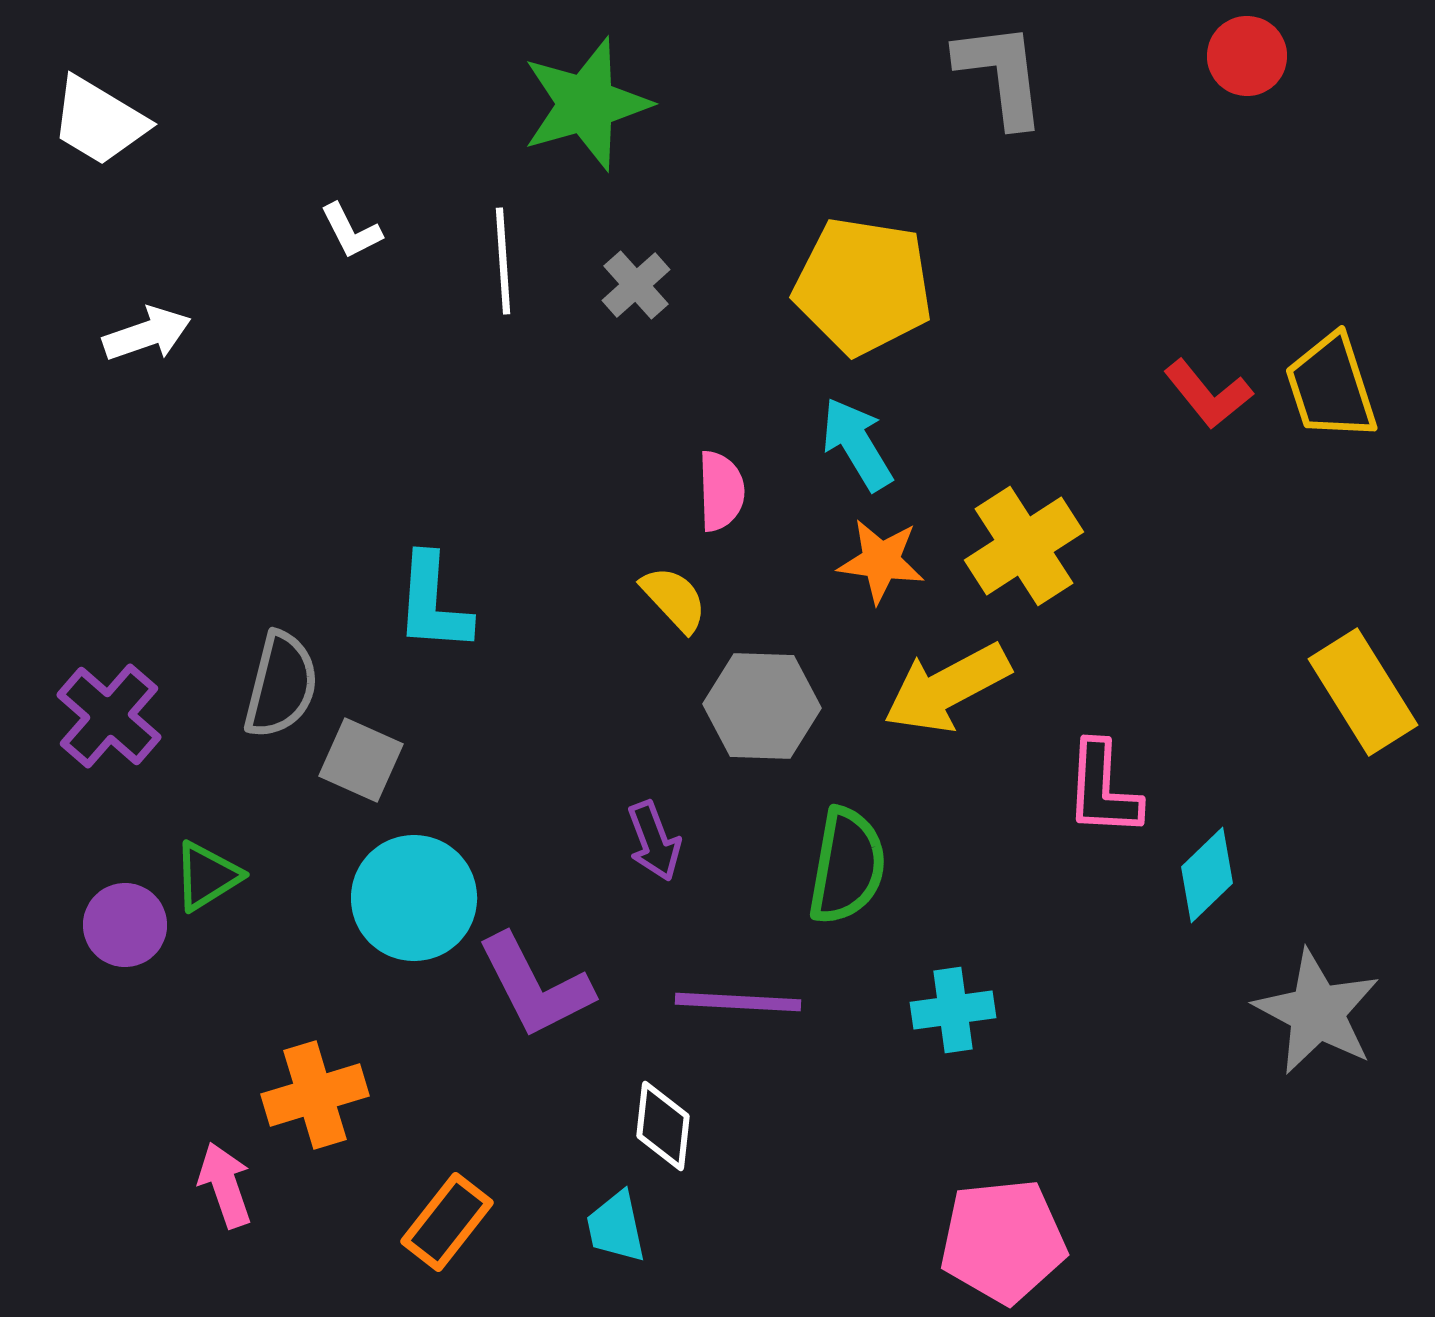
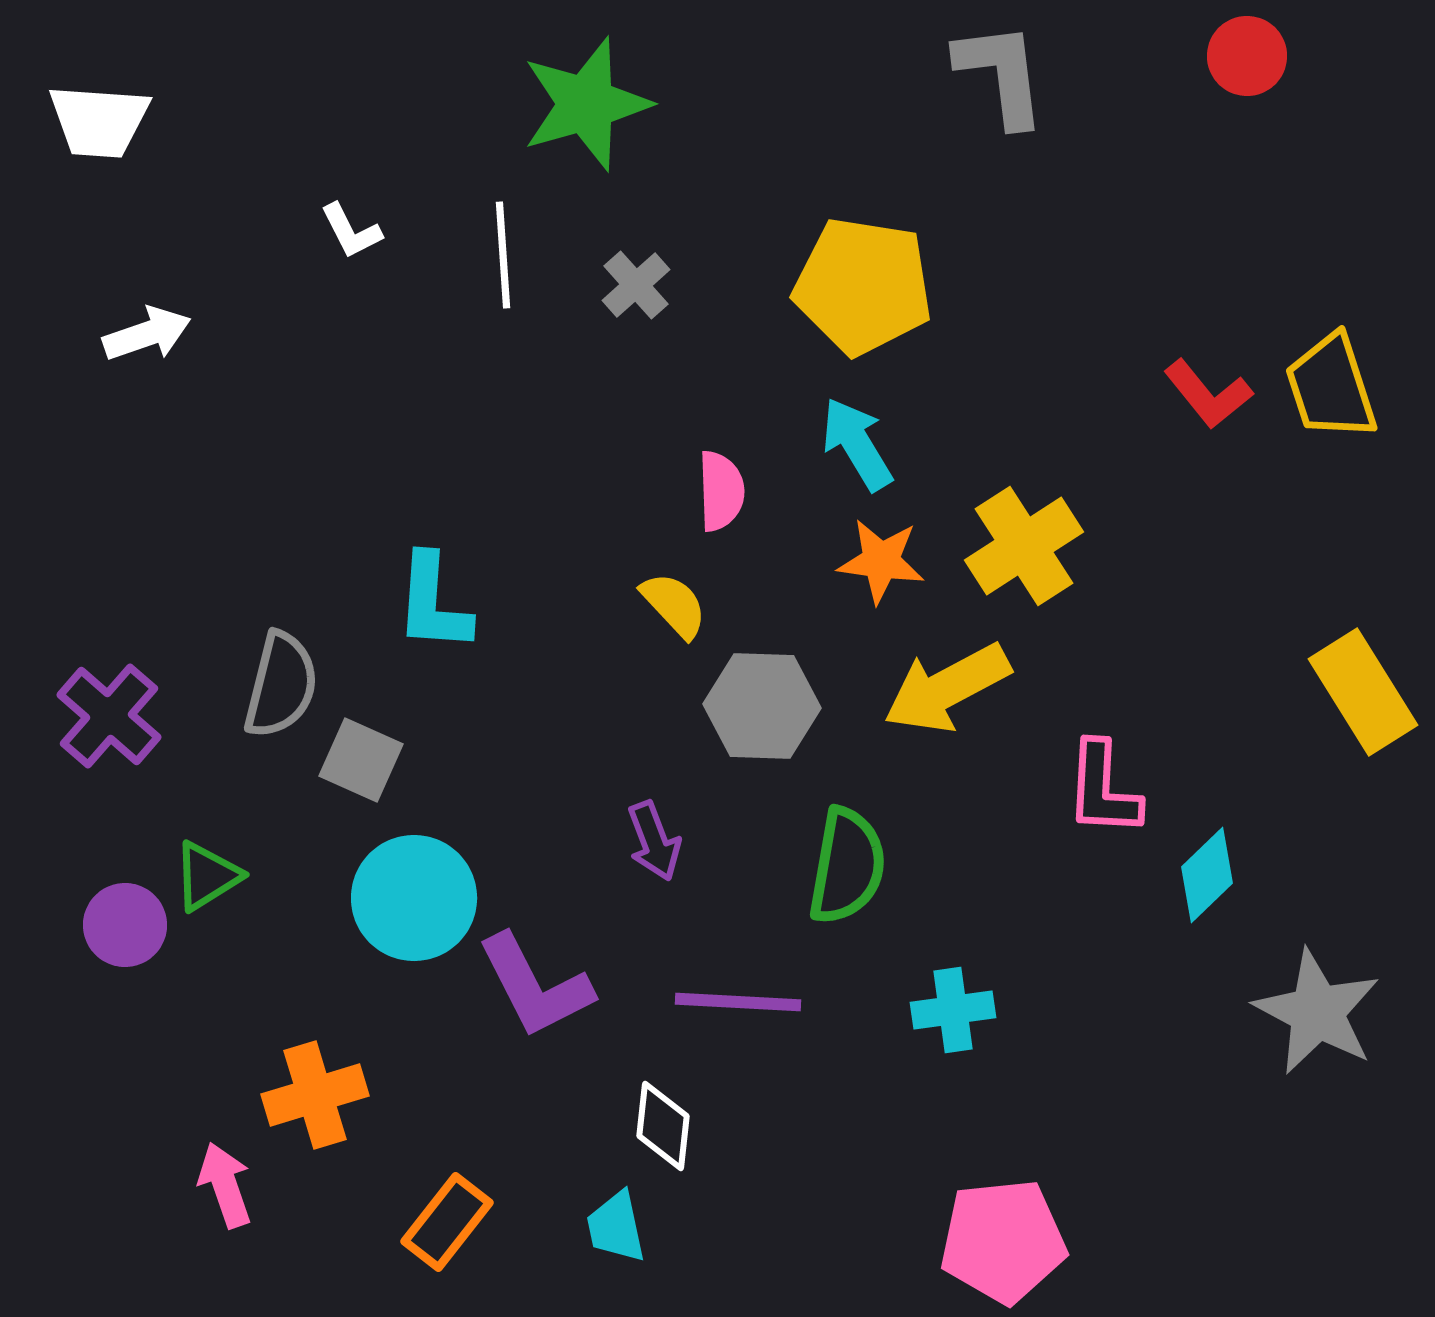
white trapezoid: rotated 27 degrees counterclockwise
white line: moved 6 px up
yellow semicircle: moved 6 px down
